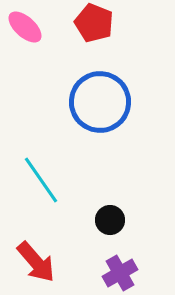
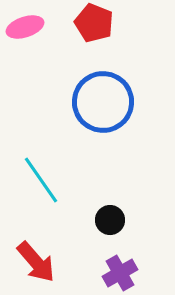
pink ellipse: rotated 60 degrees counterclockwise
blue circle: moved 3 px right
